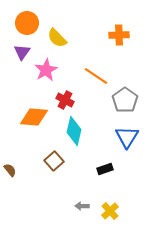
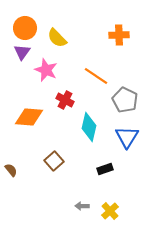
orange circle: moved 2 px left, 5 px down
pink star: rotated 20 degrees counterclockwise
gray pentagon: rotated 10 degrees counterclockwise
orange diamond: moved 5 px left
cyan diamond: moved 15 px right, 4 px up
brown semicircle: moved 1 px right
